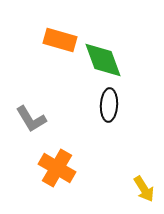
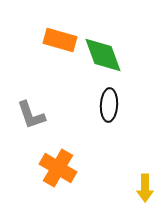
green diamond: moved 5 px up
gray L-shape: moved 4 px up; rotated 12 degrees clockwise
orange cross: moved 1 px right
yellow arrow: moved 1 px right, 1 px up; rotated 32 degrees clockwise
